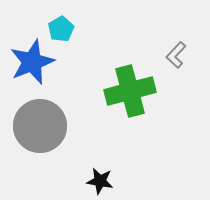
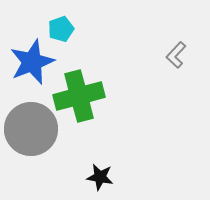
cyan pentagon: rotated 10 degrees clockwise
green cross: moved 51 px left, 5 px down
gray circle: moved 9 px left, 3 px down
black star: moved 4 px up
